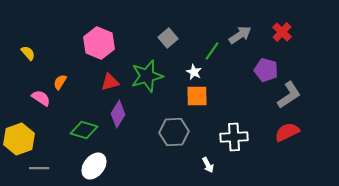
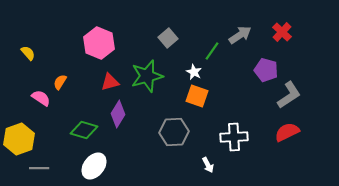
orange square: rotated 20 degrees clockwise
